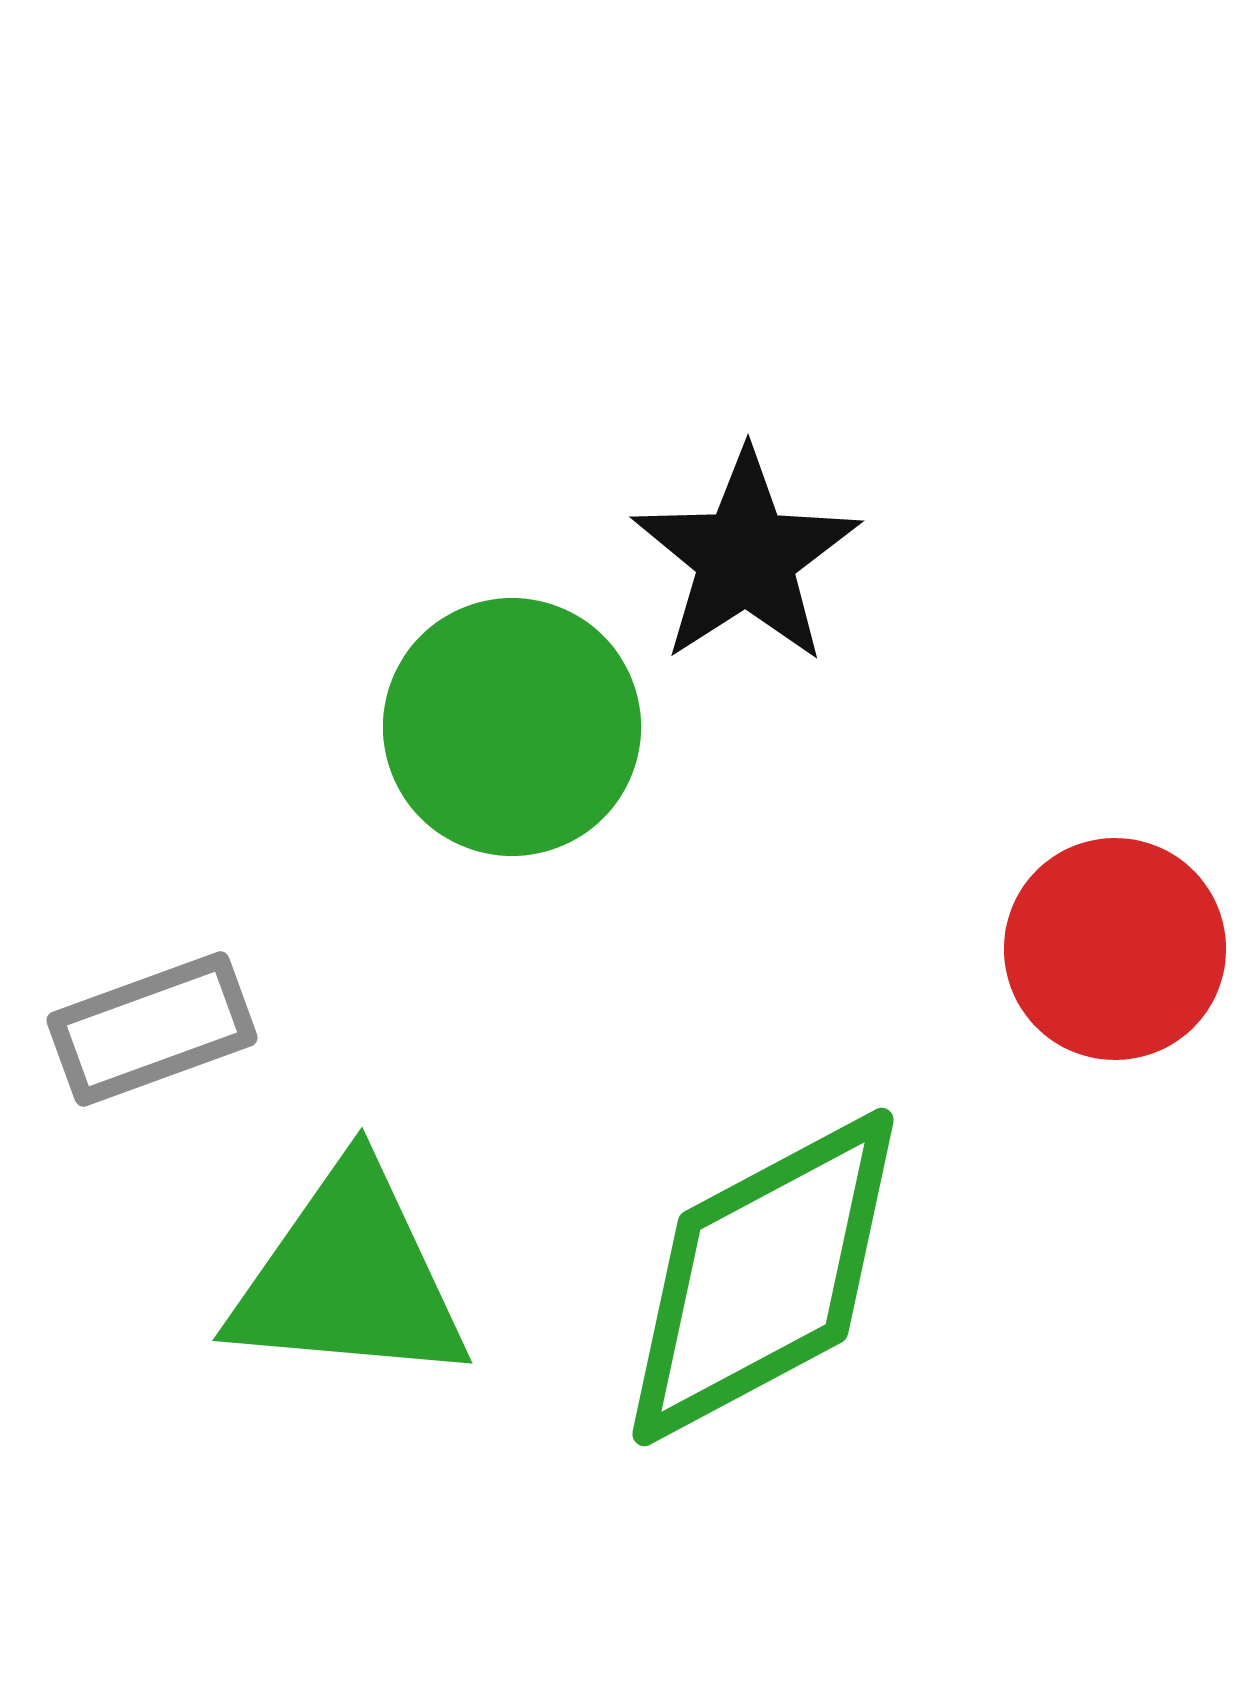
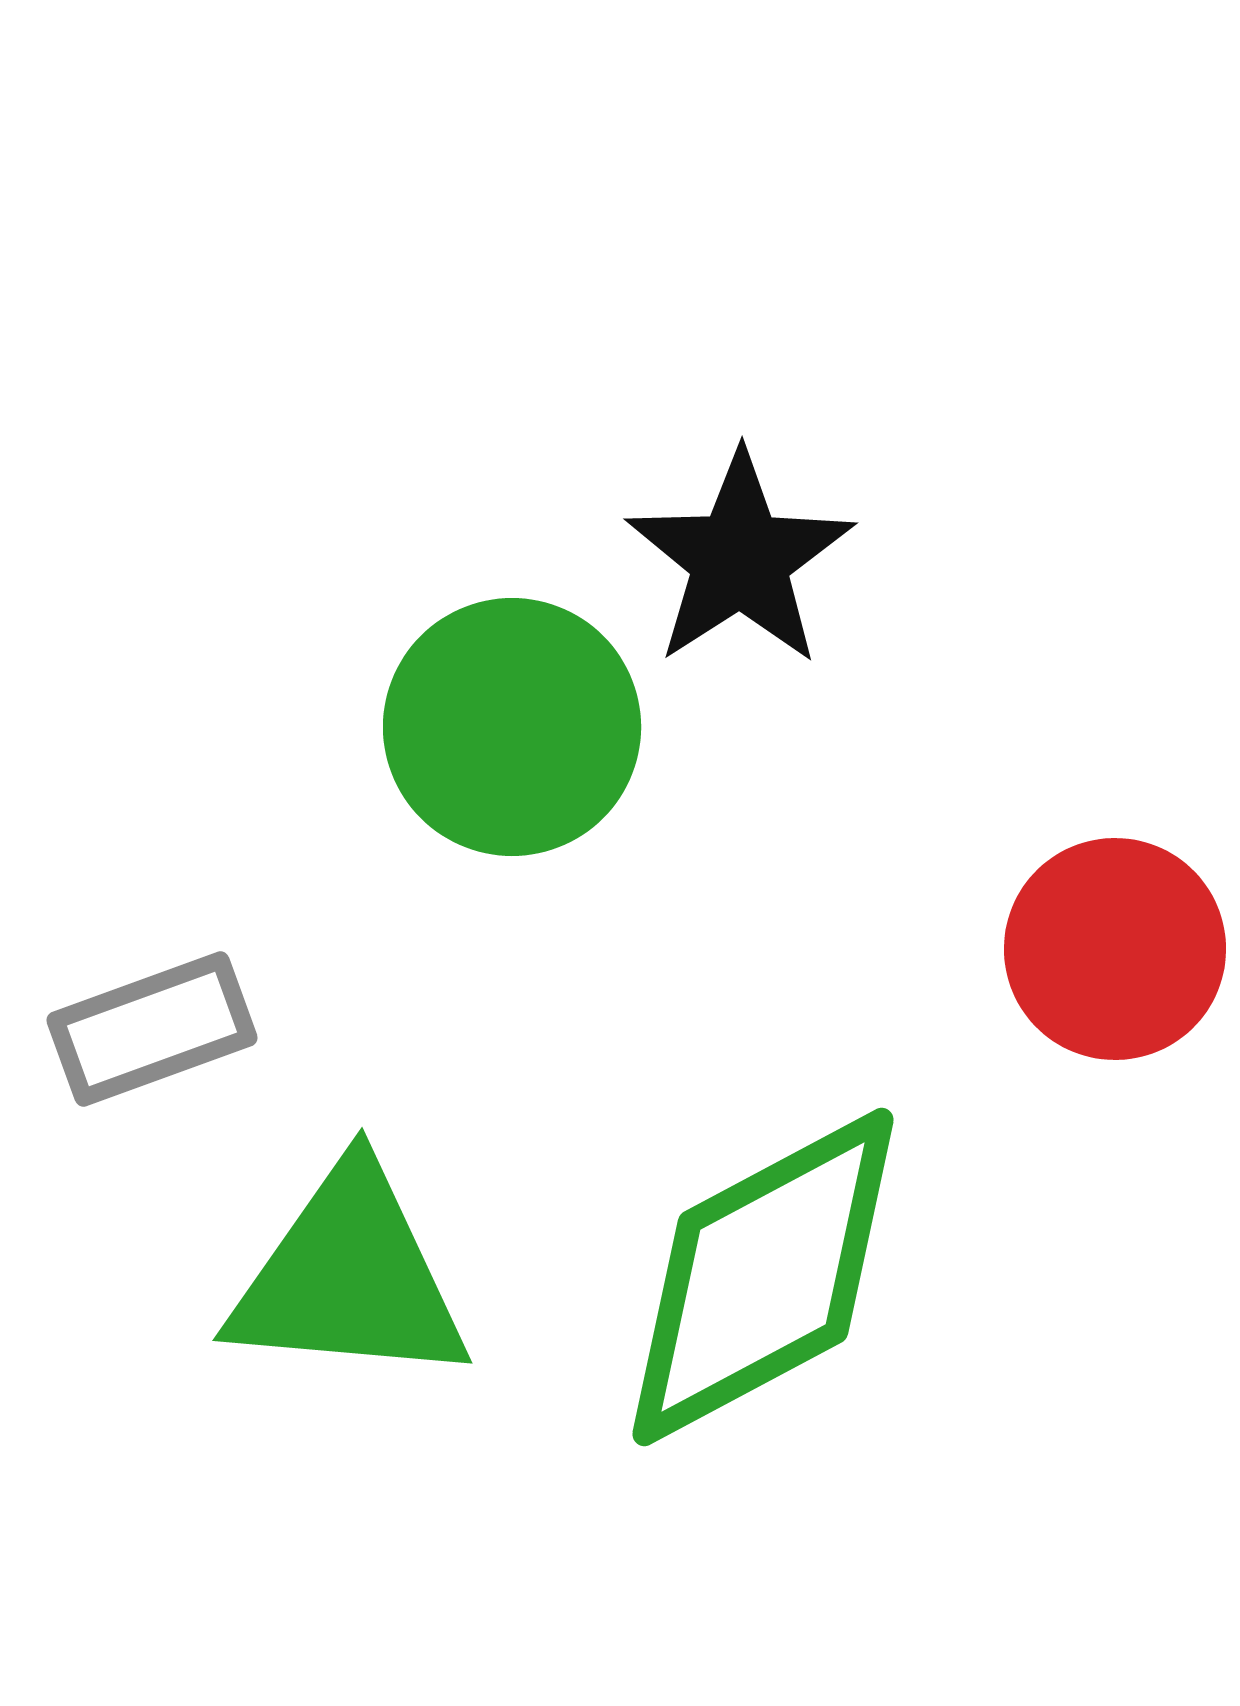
black star: moved 6 px left, 2 px down
